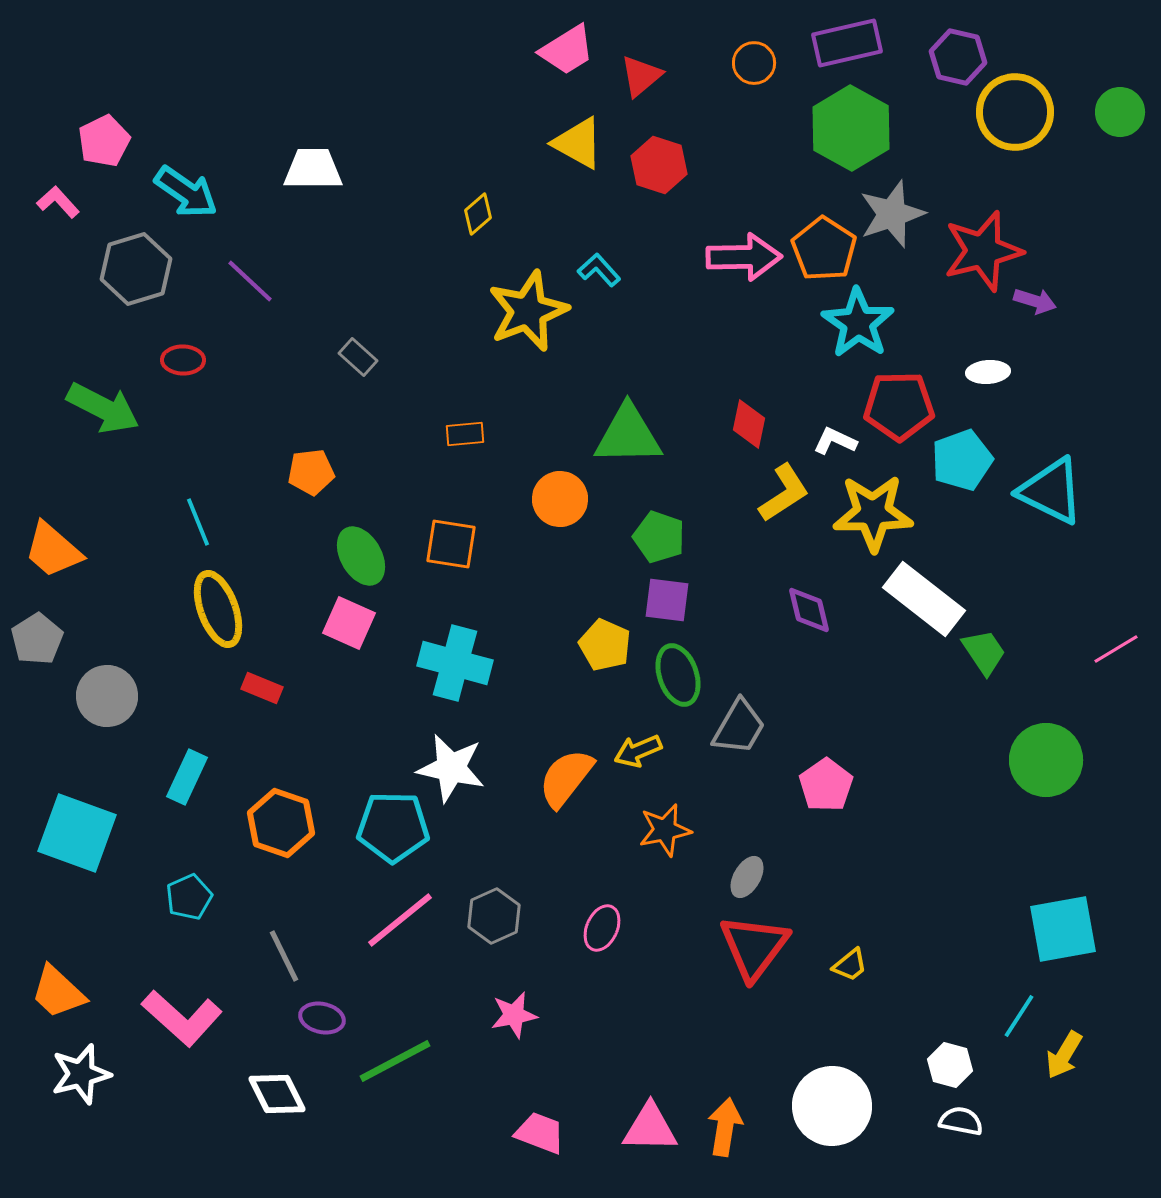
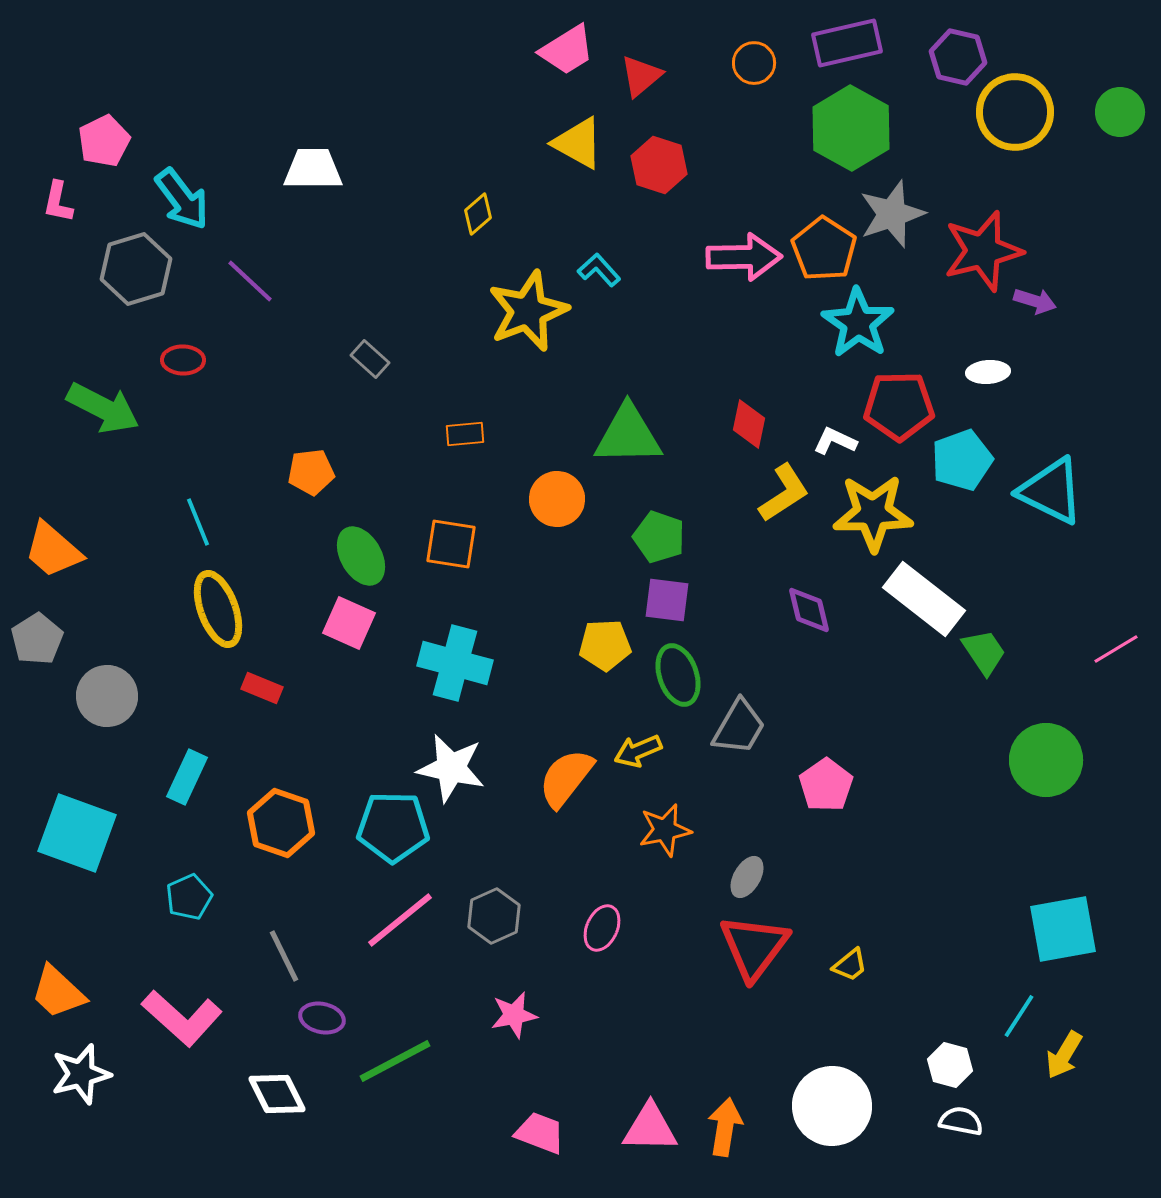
cyan arrow at (186, 192): moved 4 px left, 7 px down; rotated 18 degrees clockwise
pink L-shape at (58, 202): rotated 126 degrees counterclockwise
gray rectangle at (358, 357): moved 12 px right, 2 px down
orange circle at (560, 499): moved 3 px left
yellow pentagon at (605, 645): rotated 27 degrees counterclockwise
